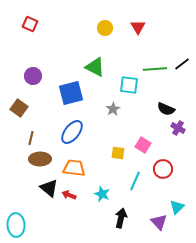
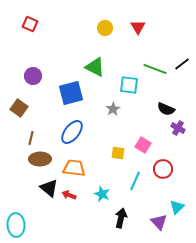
green line: rotated 25 degrees clockwise
